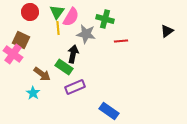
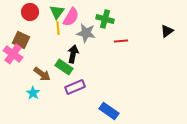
gray star: moved 1 px up
